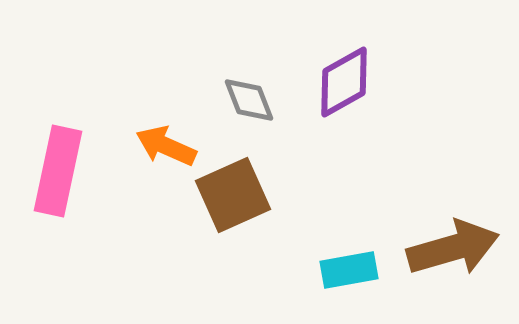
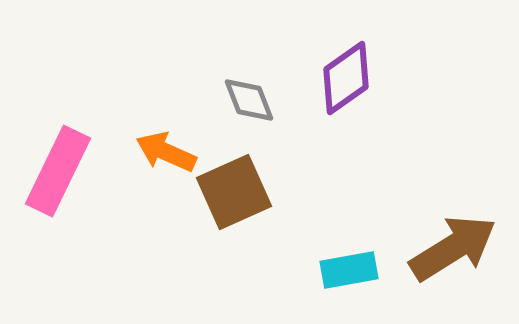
purple diamond: moved 2 px right, 4 px up; rotated 6 degrees counterclockwise
orange arrow: moved 6 px down
pink rectangle: rotated 14 degrees clockwise
brown square: moved 1 px right, 3 px up
brown arrow: rotated 16 degrees counterclockwise
